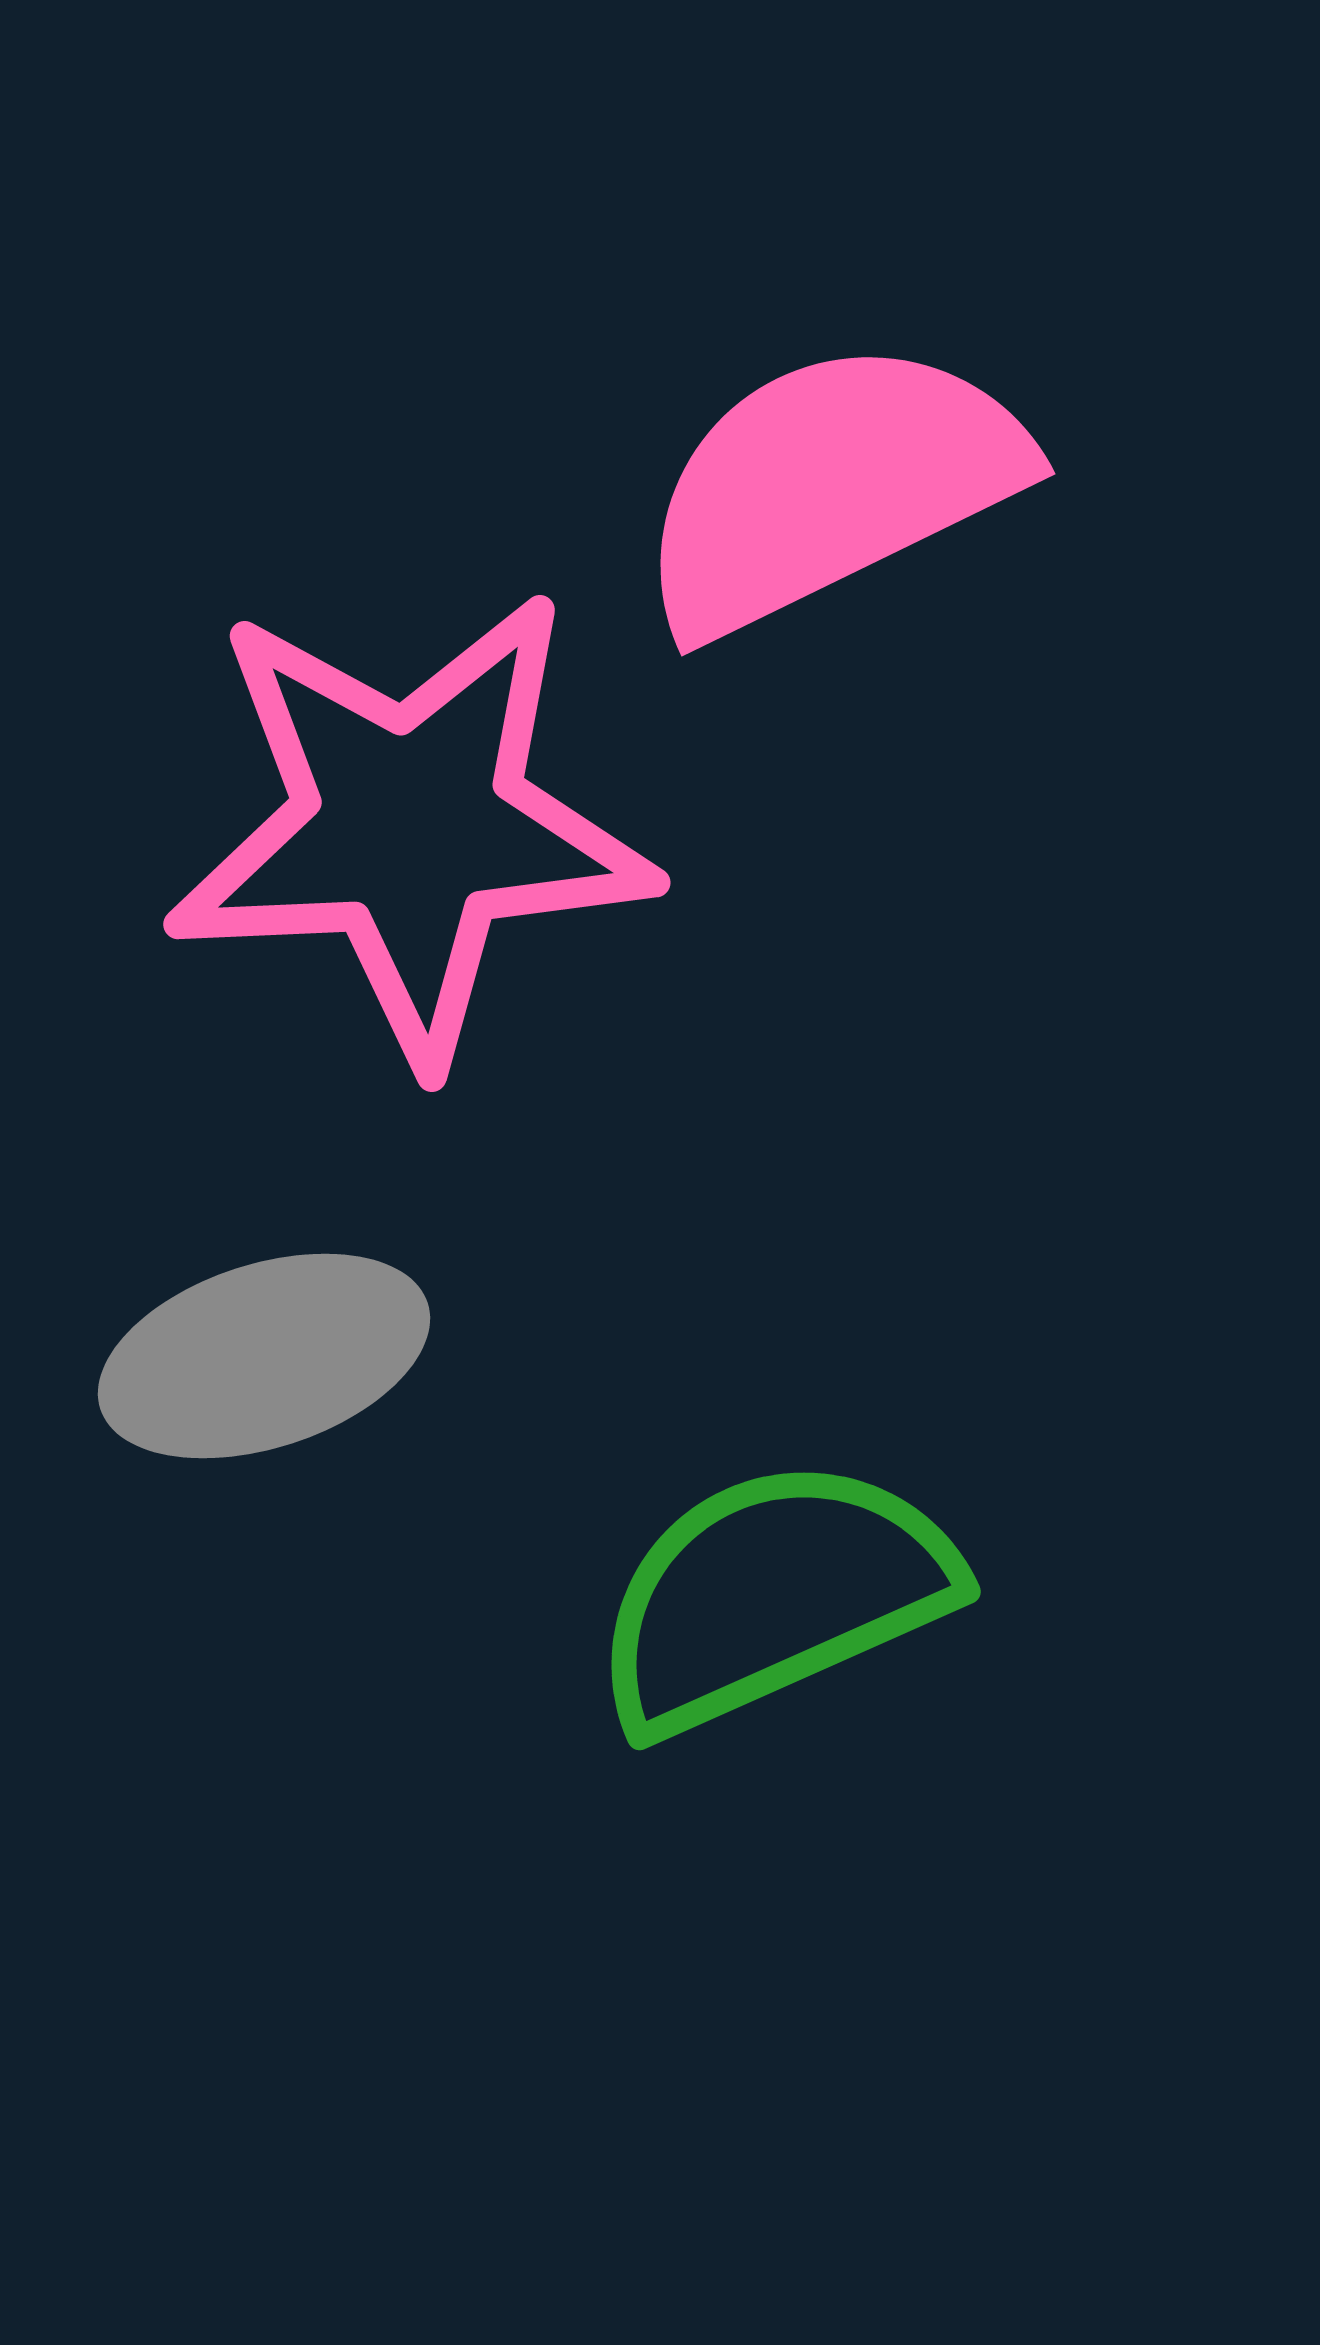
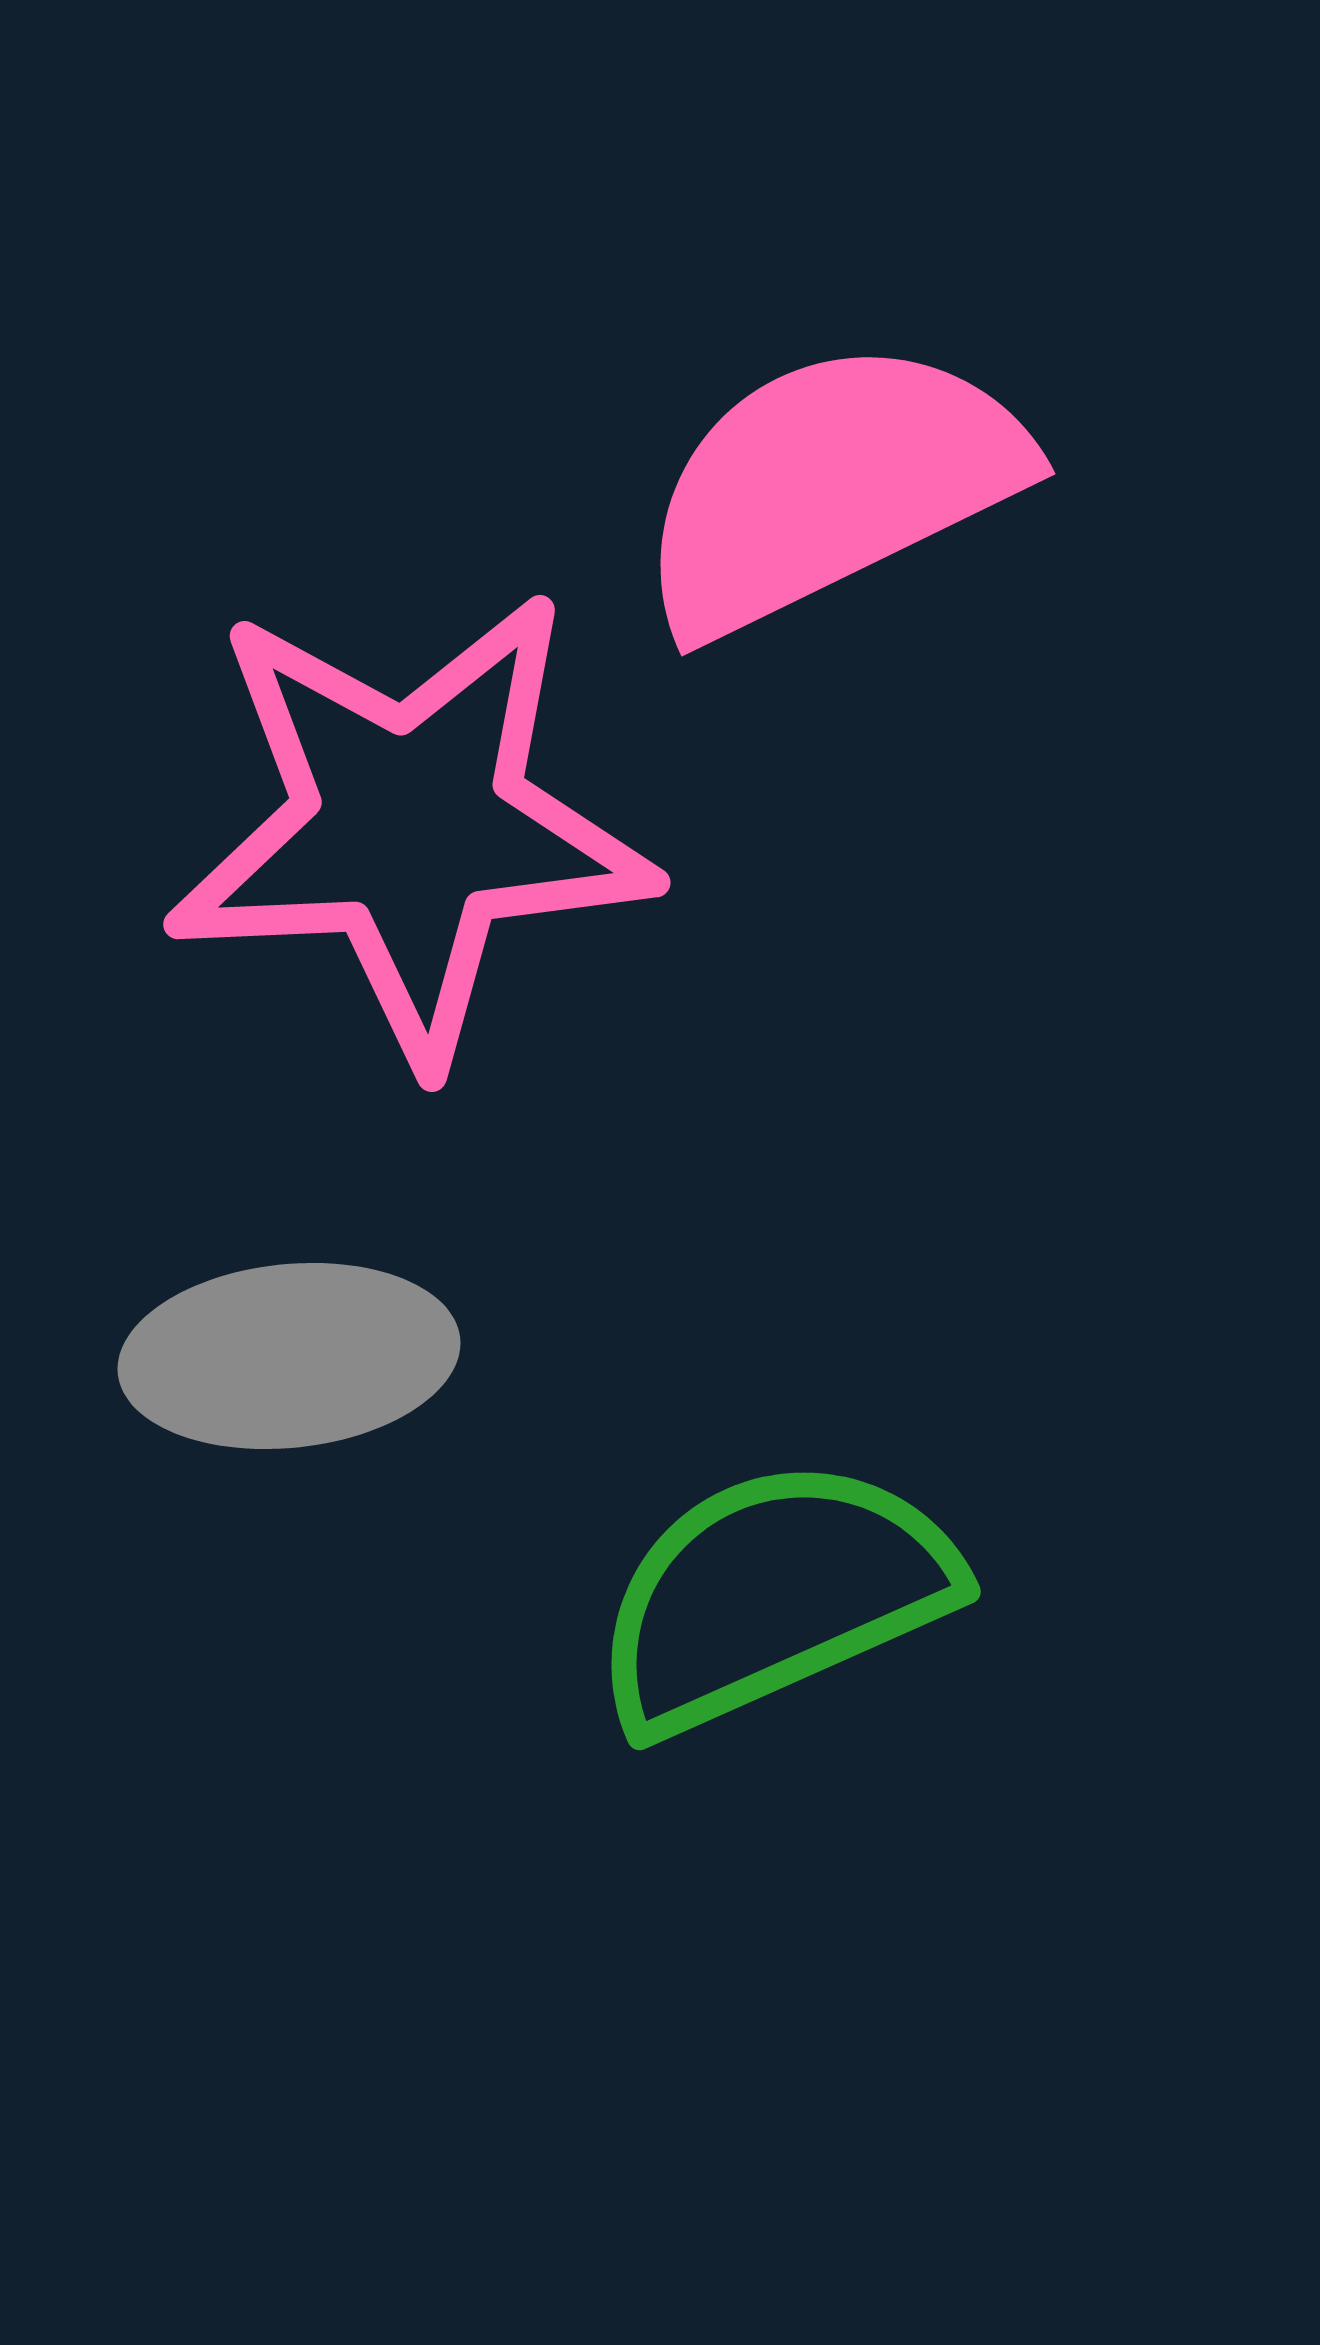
gray ellipse: moved 25 px right; rotated 12 degrees clockwise
